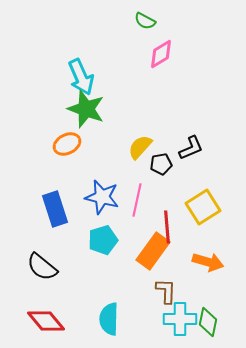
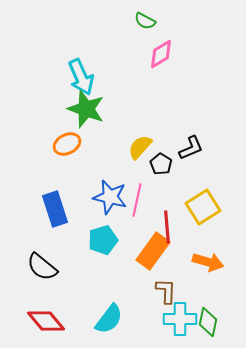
black pentagon: rotated 30 degrees counterclockwise
blue star: moved 8 px right
cyan semicircle: rotated 144 degrees counterclockwise
